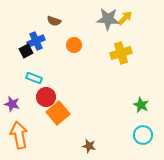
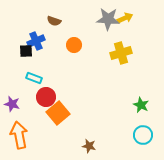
yellow arrow: rotated 21 degrees clockwise
black square: rotated 24 degrees clockwise
